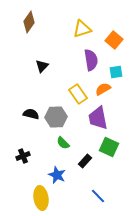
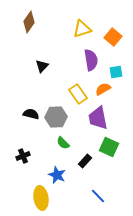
orange square: moved 1 px left, 3 px up
